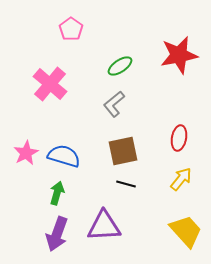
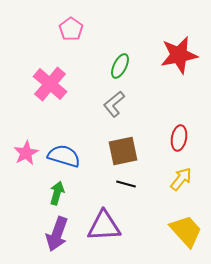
green ellipse: rotated 30 degrees counterclockwise
